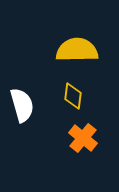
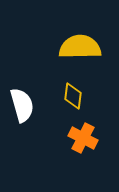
yellow semicircle: moved 3 px right, 3 px up
orange cross: rotated 12 degrees counterclockwise
